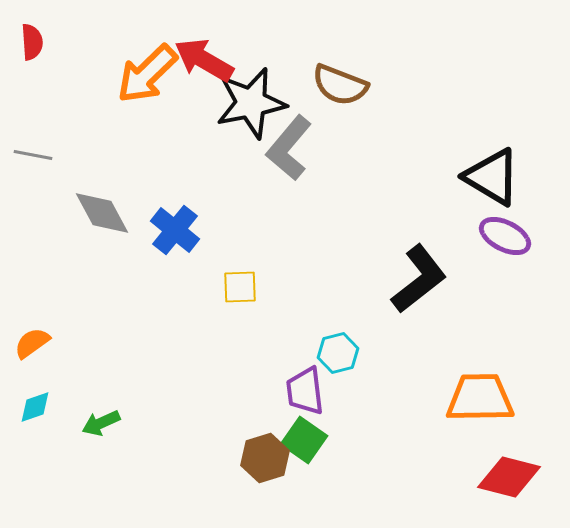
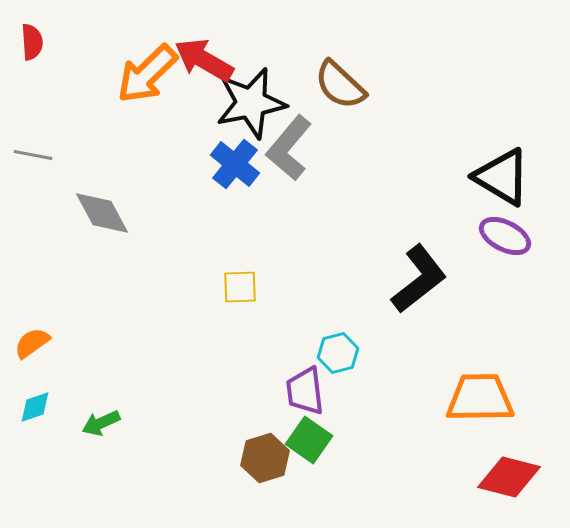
brown semicircle: rotated 22 degrees clockwise
black triangle: moved 10 px right
blue cross: moved 60 px right, 66 px up
green square: moved 5 px right
